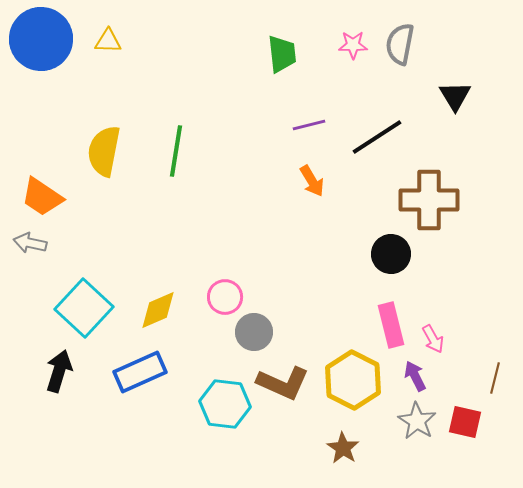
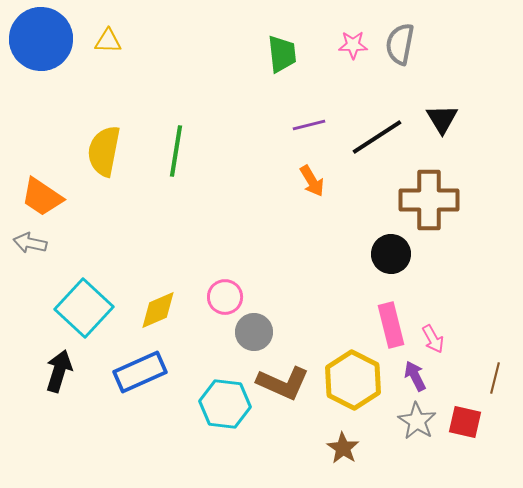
black triangle: moved 13 px left, 23 px down
